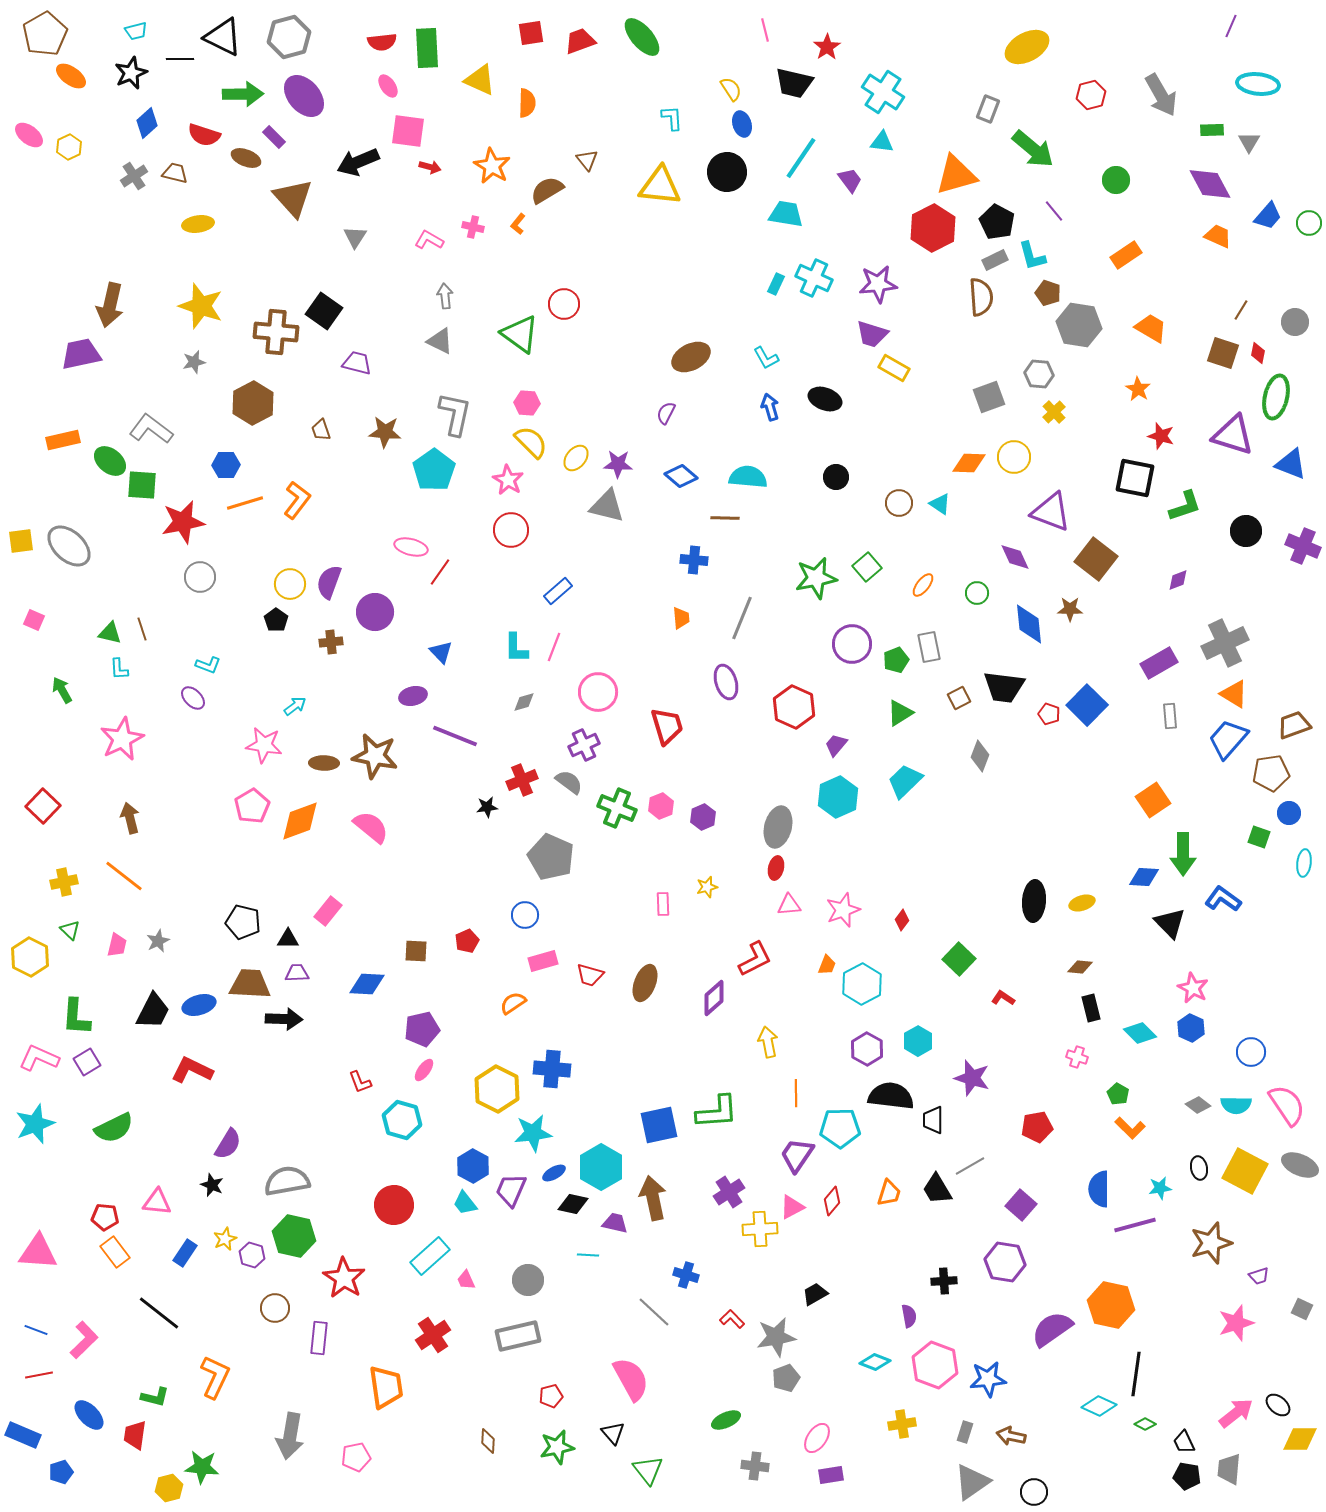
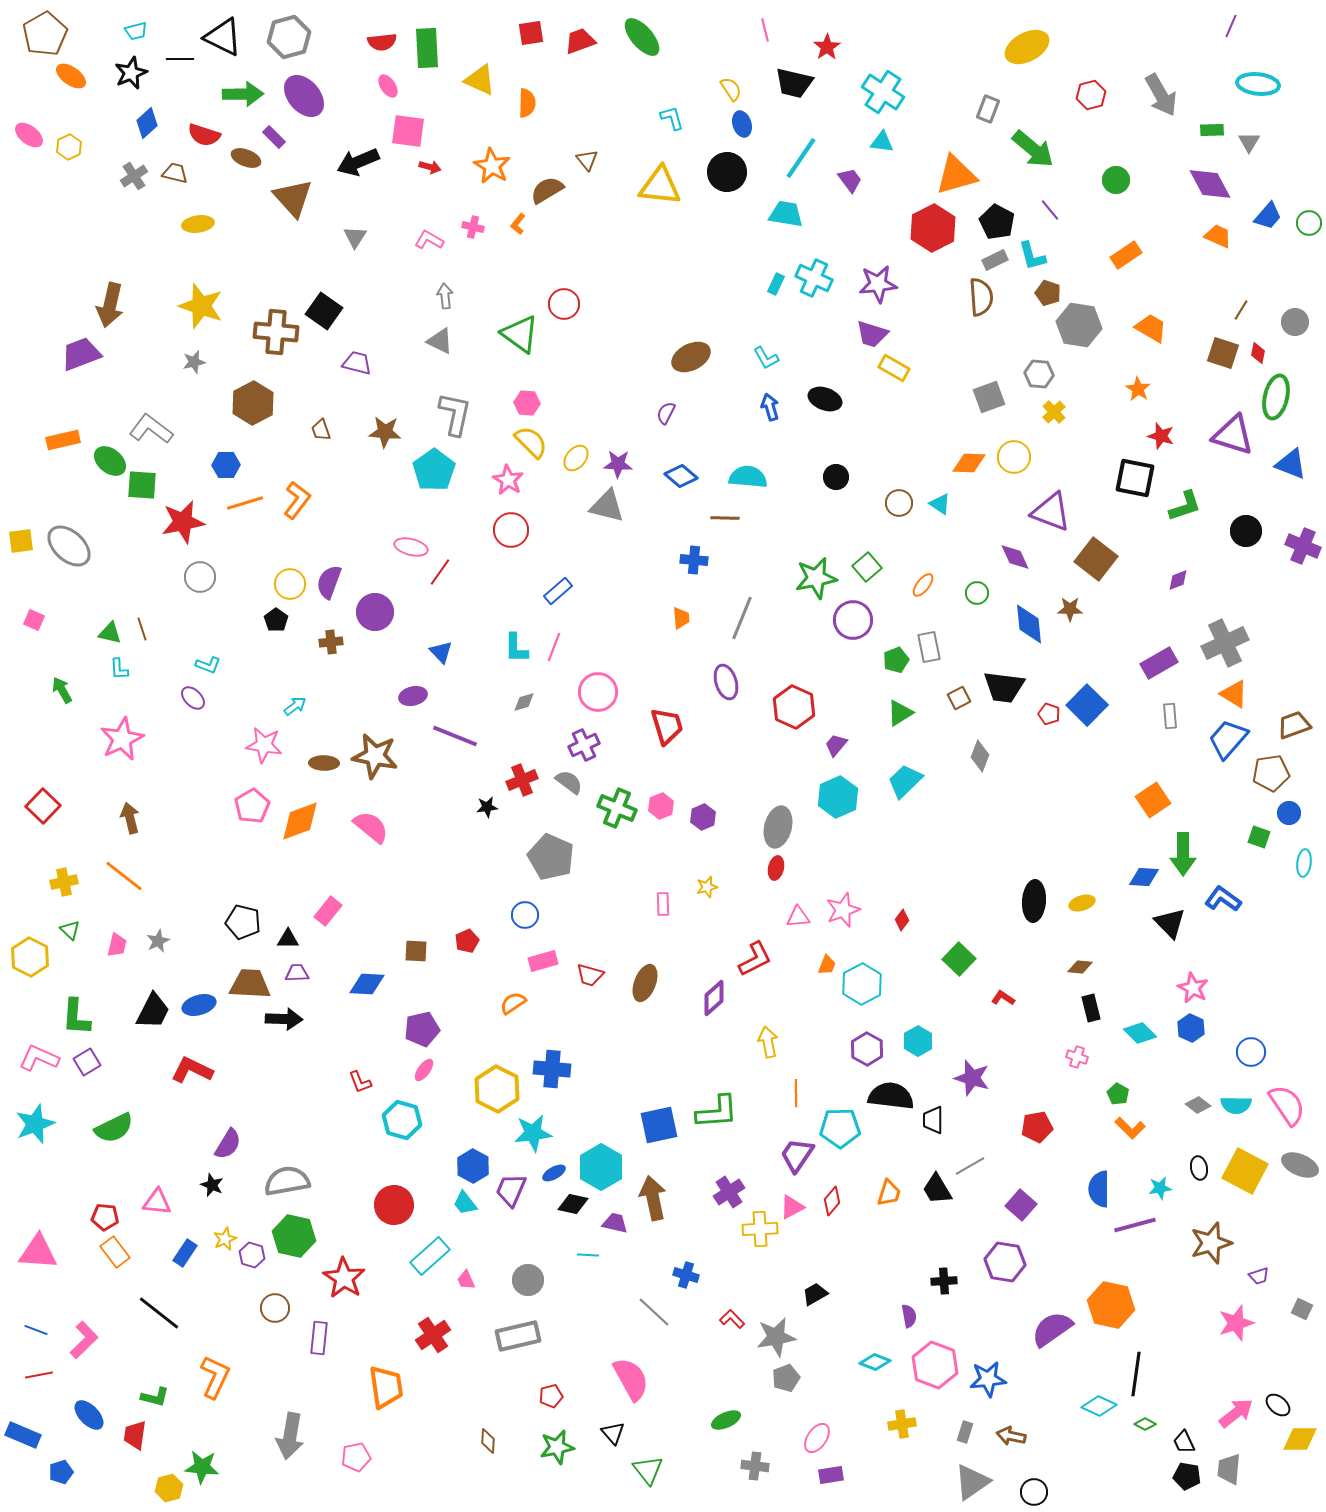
cyan L-shape at (672, 118): rotated 12 degrees counterclockwise
purple line at (1054, 211): moved 4 px left, 1 px up
purple trapezoid at (81, 354): rotated 9 degrees counterclockwise
purple circle at (852, 644): moved 1 px right, 24 px up
pink triangle at (789, 905): moved 9 px right, 12 px down
